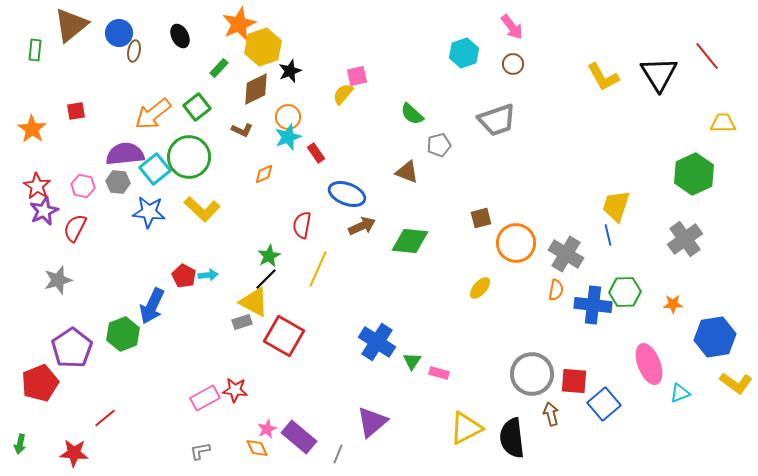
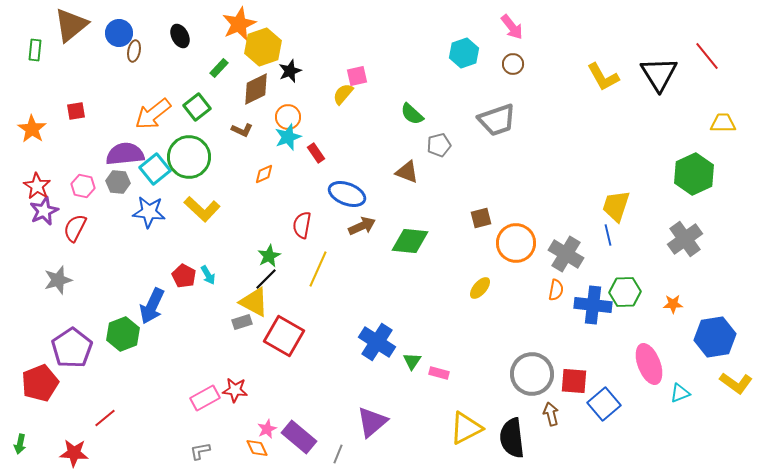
cyan arrow at (208, 275): rotated 66 degrees clockwise
